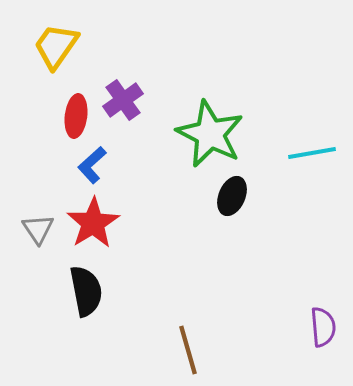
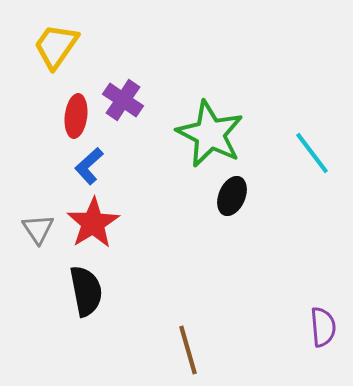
purple cross: rotated 21 degrees counterclockwise
cyan line: rotated 63 degrees clockwise
blue L-shape: moved 3 px left, 1 px down
